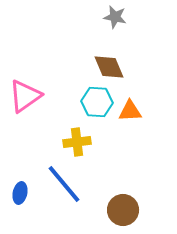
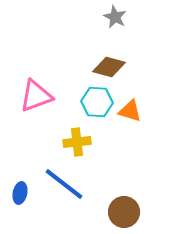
gray star: rotated 15 degrees clockwise
brown diamond: rotated 52 degrees counterclockwise
pink triangle: moved 11 px right; rotated 15 degrees clockwise
orange triangle: rotated 20 degrees clockwise
blue line: rotated 12 degrees counterclockwise
brown circle: moved 1 px right, 2 px down
